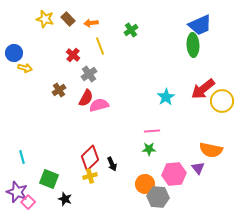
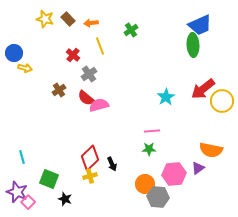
red semicircle: rotated 102 degrees clockwise
purple triangle: rotated 32 degrees clockwise
